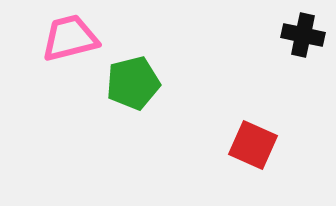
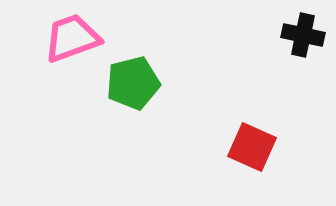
pink trapezoid: moved 2 px right; rotated 6 degrees counterclockwise
red square: moved 1 px left, 2 px down
